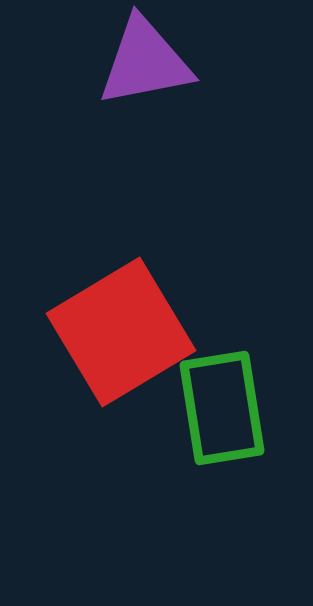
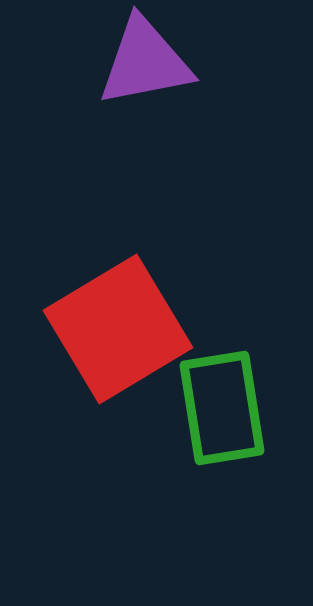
red square: moved 3 px left, 3 px up
